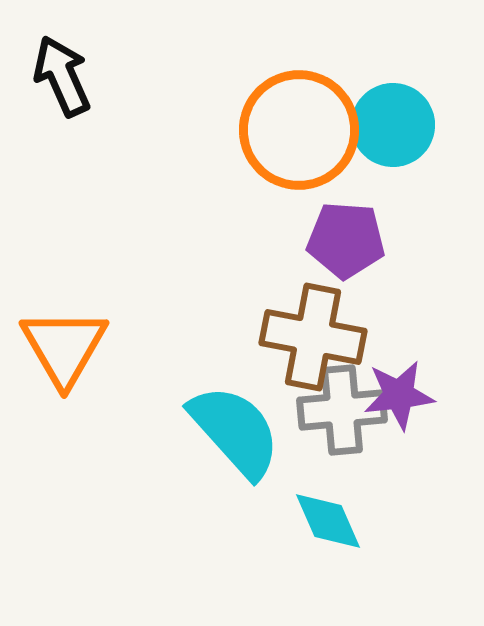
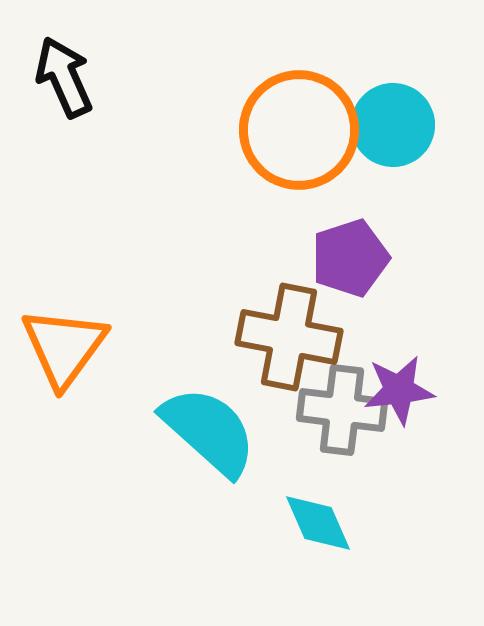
black arrow: moved 2 px right, 1 px down
purple pentagon: moved 4 px right, 18 px down; rotated 22 degrees counterclockwise
brown cross: moved 24 px left
orange triangle: rotated 6 degrees clockwise
purple star: moved 5 px up
gray cross: rotated 12 degrees clockwise
cyan semicircle: moved 26 px left; rotated 6 degrees counterclockwise
cyan diamond: moved 10 px left, 2 px down
